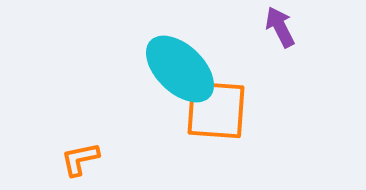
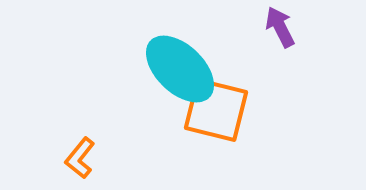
orange square: rotated 10 degrees clockwise
orange L-shape: moved 1 px up; rotated 39 degrees counterclockwise
